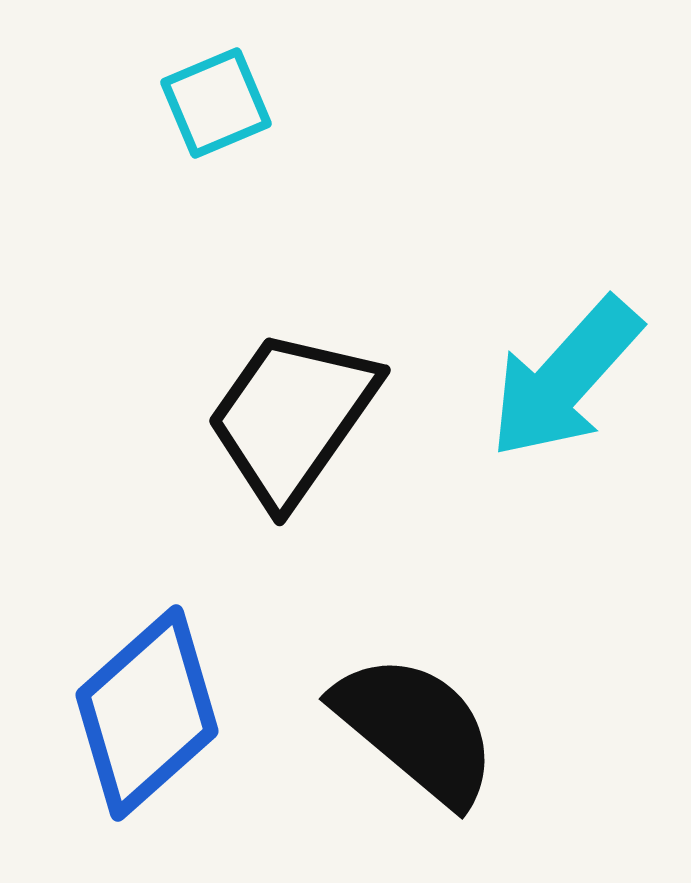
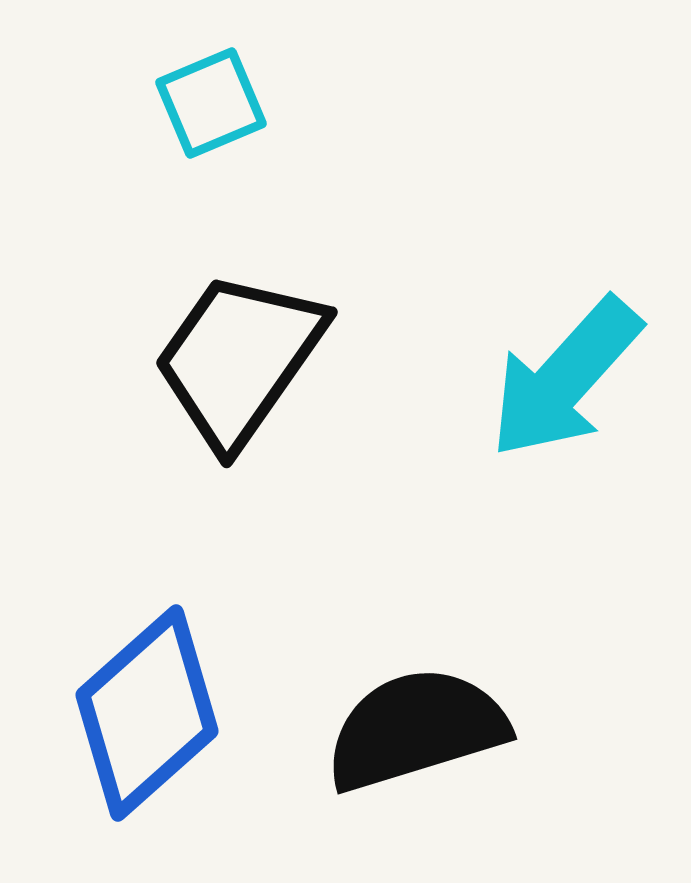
cyan square: moved 5 px left
black trapezoid: moved 53 px left, 58 px up
black semicircle: rotated 57 degrees counterclockwise
